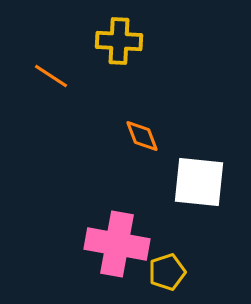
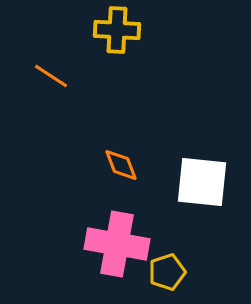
yellow cross: moved 2 px left, 11 px up
orange diamond: moved 21 px left, 29 px down
white square: moved 3 px right
